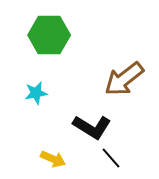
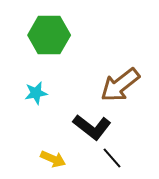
brown arrow: moved 4 px left, 6 px down
black L-shape: rotated 6 degrees clockwise
black line: moved 1 px right
